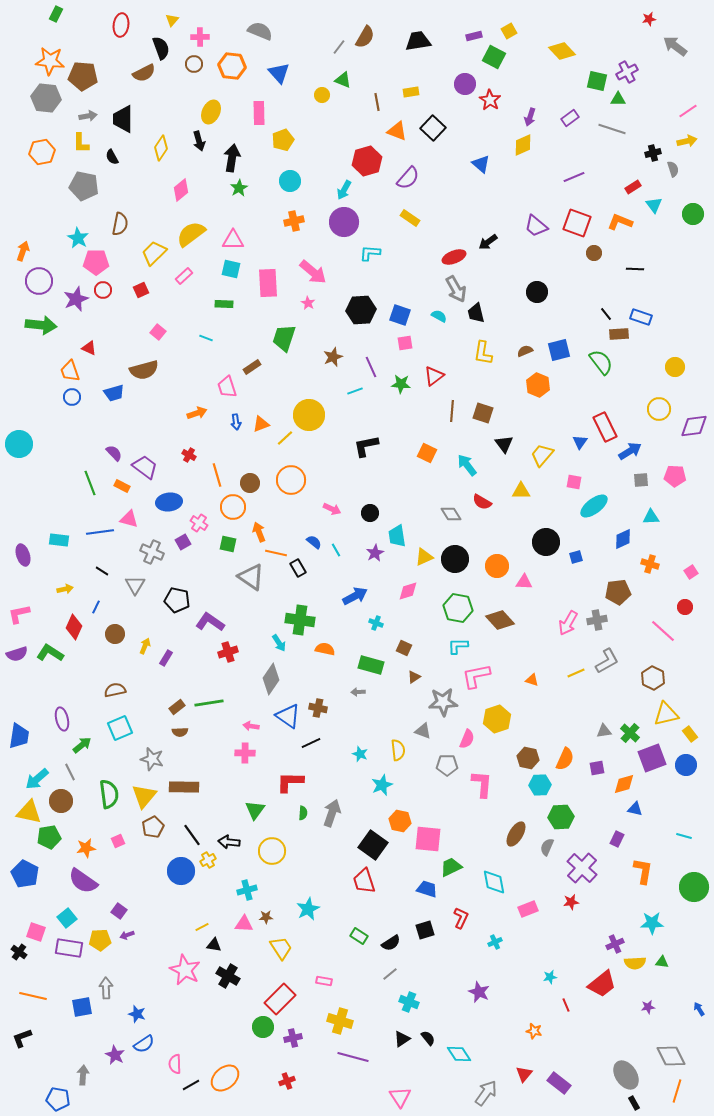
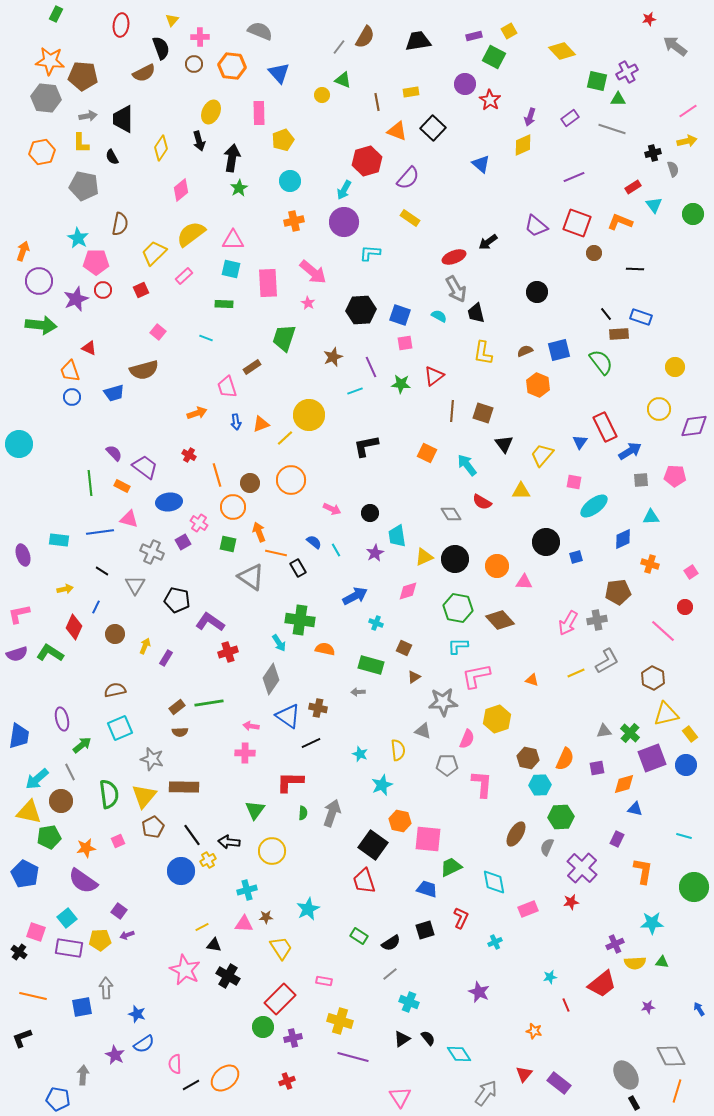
green line at (90, 483): rotated 15 degrees clockwise
